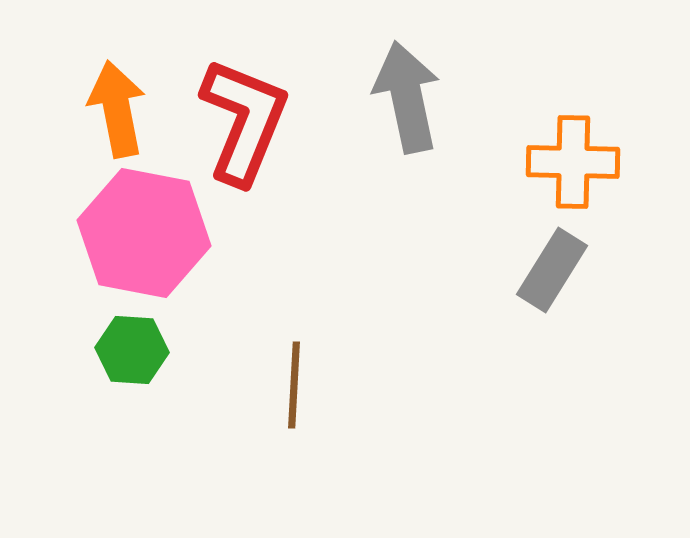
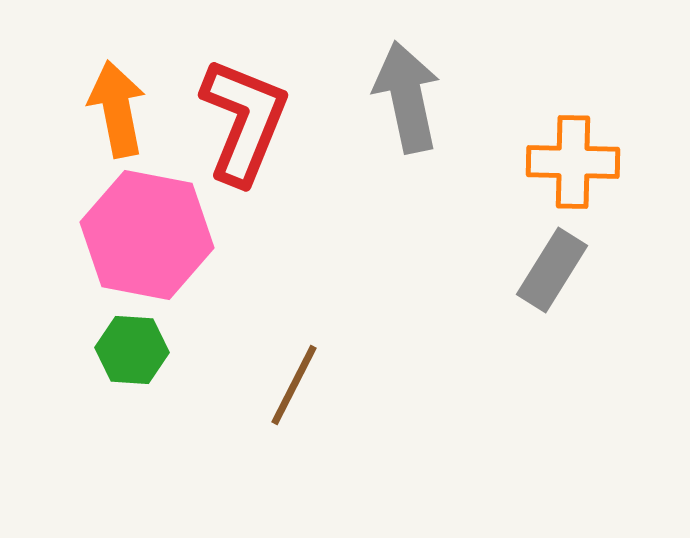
pink hexagon: moved 3 px right, 2 px down
brown line: rotated 24 degrees clockwise
